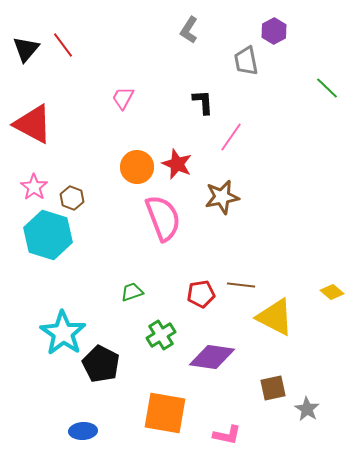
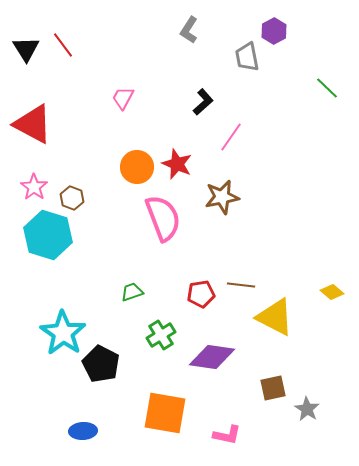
black triangle: rotated 12 degrees counterclockwise
gray trapezoid: moved 1 px right, 4 px up
black L-shape: rotated 52 degrees clockwise
